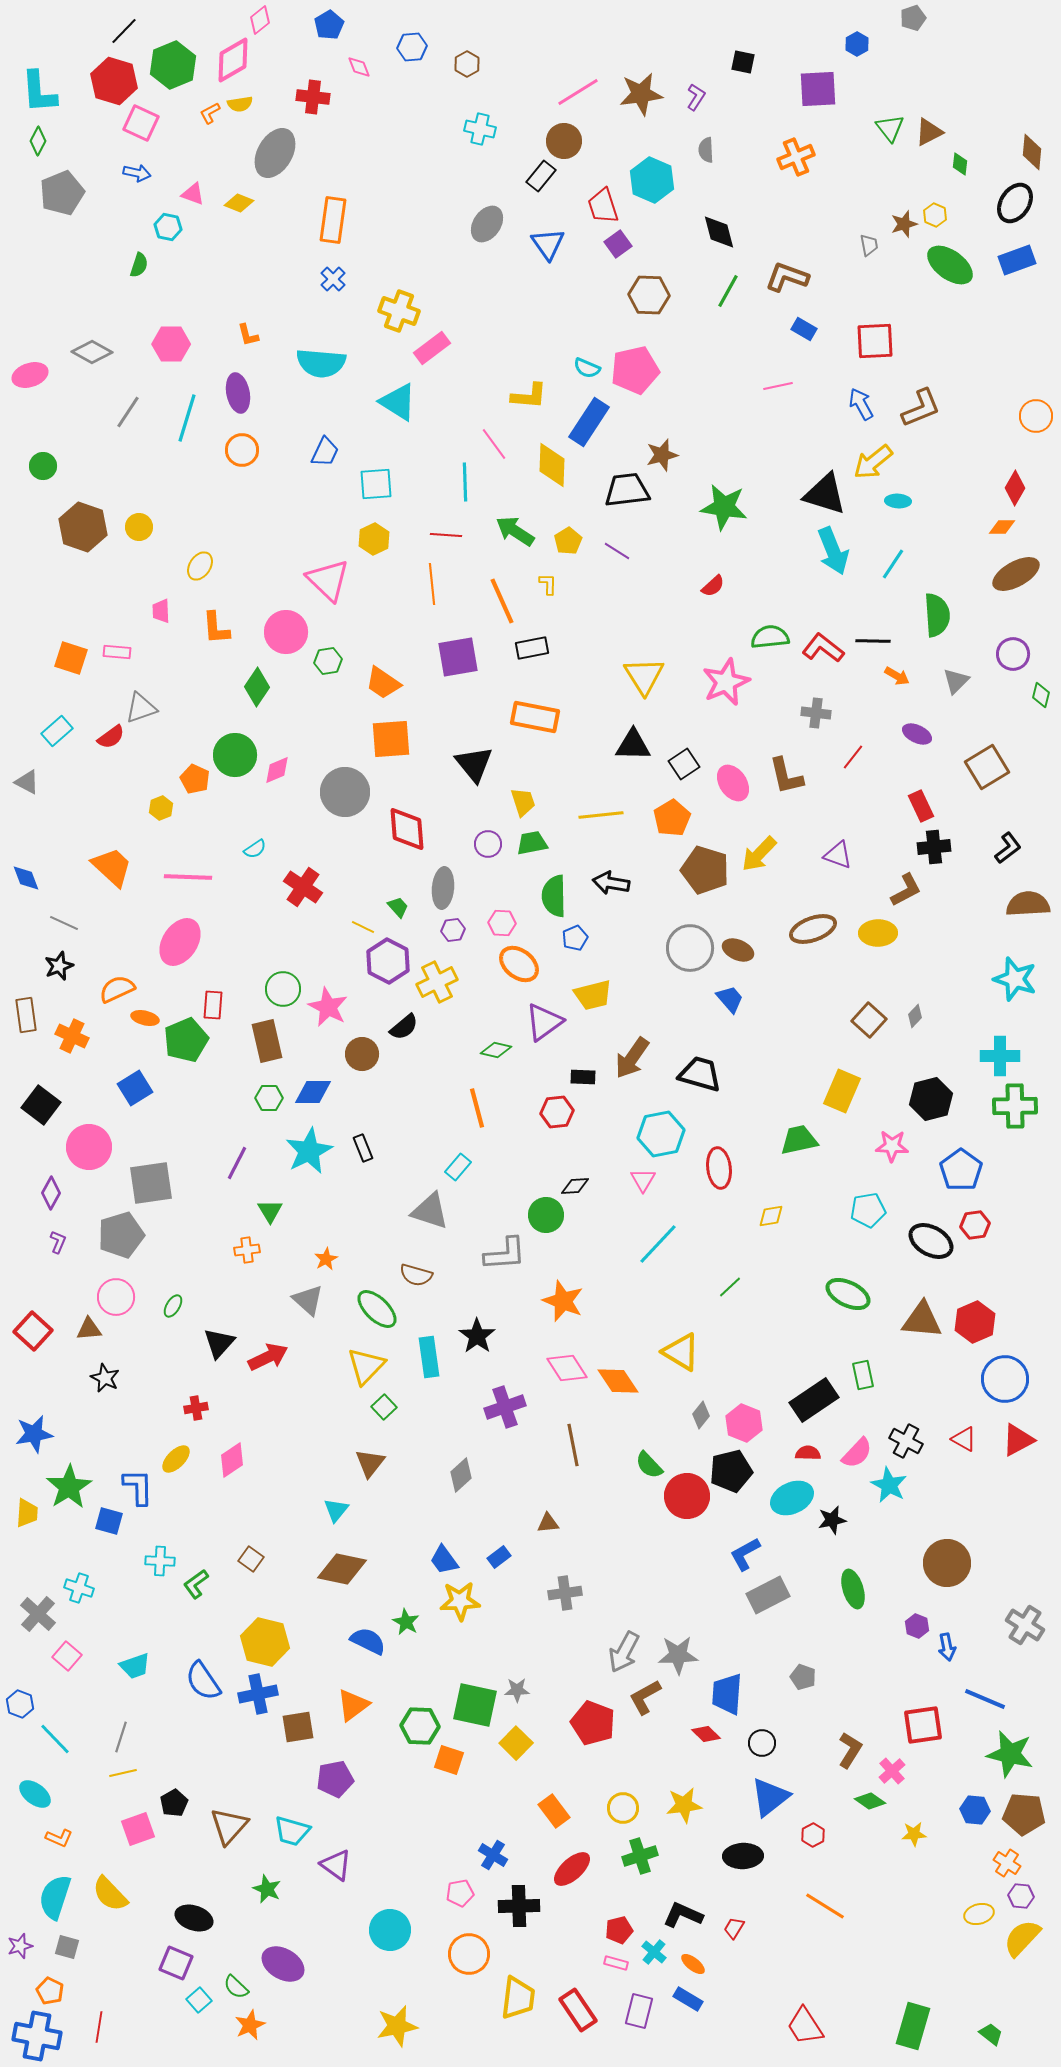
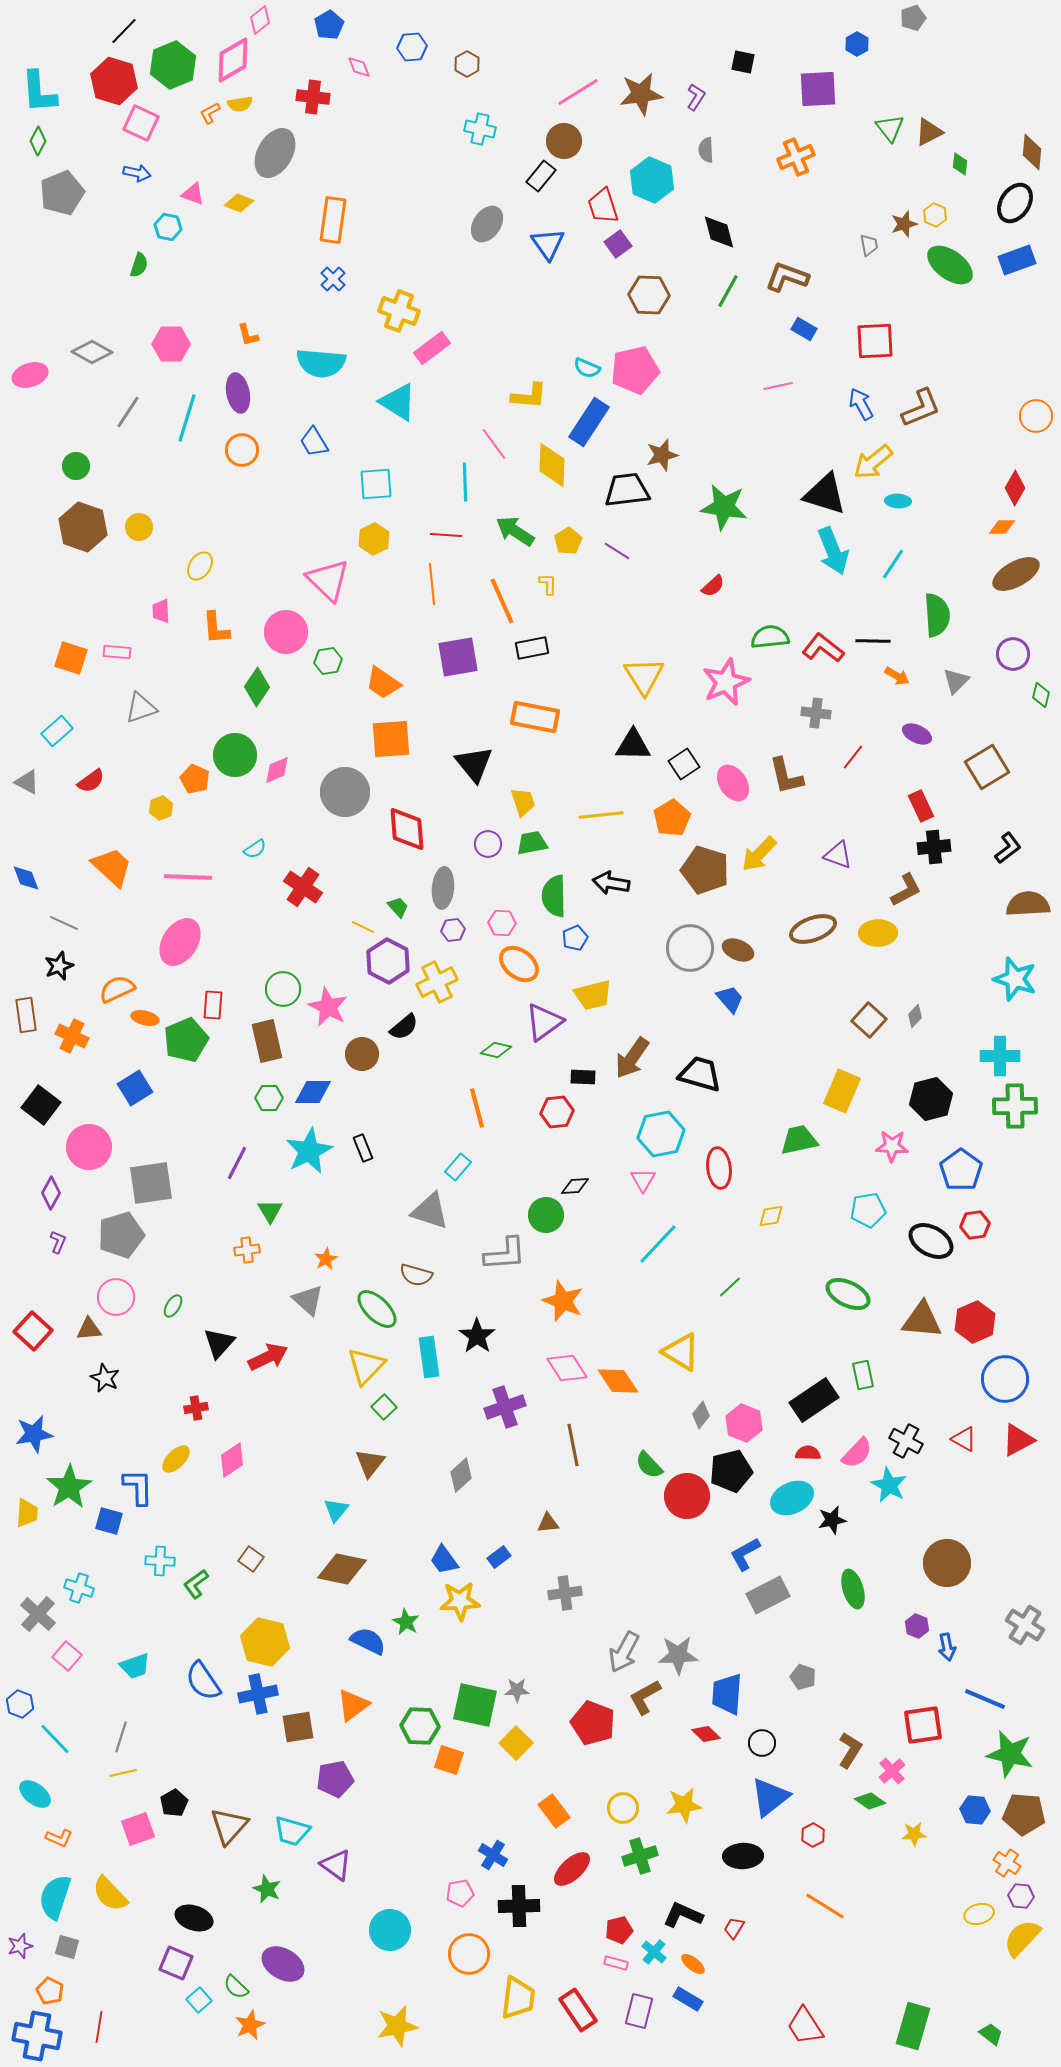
blue trapezoid at (325, 452): moved 11 px left, 10 px up; rotated 124 degrees clockwise
green circle at (43, 466): moved 33 px right
red semicircle at (111, 737): moved 20 px left, 44 px down
